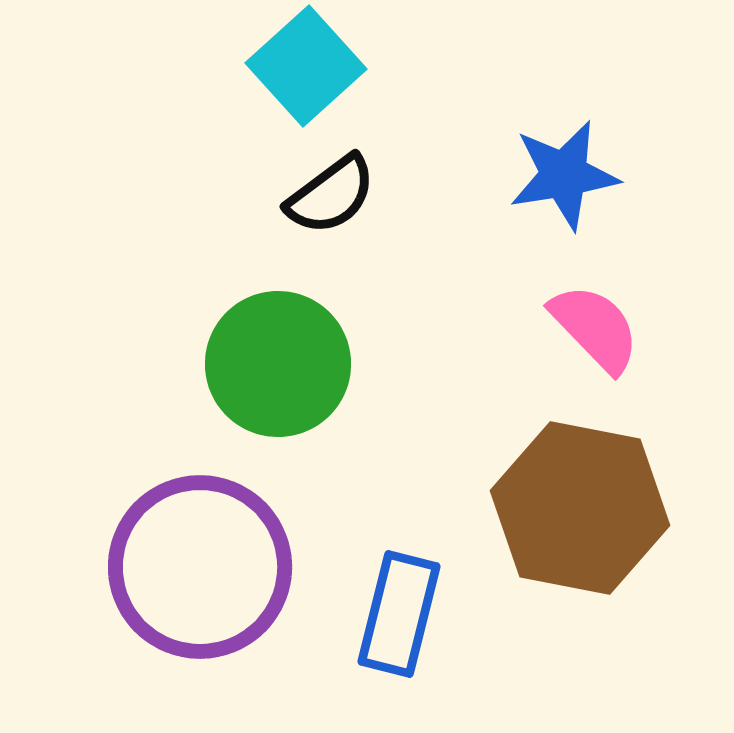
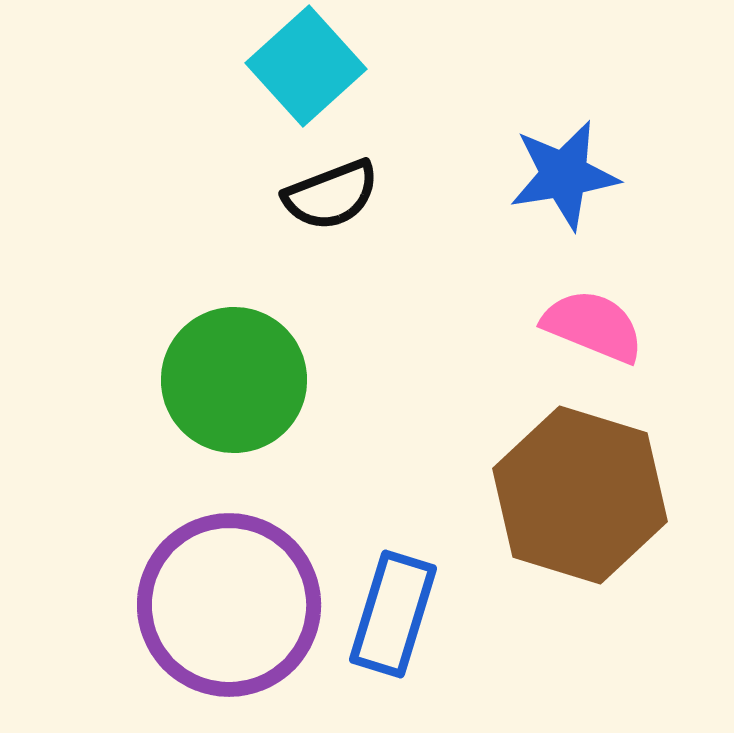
black semicircle: rotated 16 degrees clockwise
pink semicircle: moved 2 px left, 2 px up; rotated 24 degrees counterclockwise
green circle: moved 44 px left, 16 px down
brown hexagon: moved 13 px up; rotated 6 degrees clockwise
purple circle: moved 29 px right, 38 px down
blue rectangle: moved 6 px left; rotated 3 degrees clockwise
